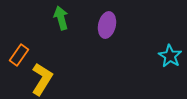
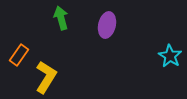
yellow L-shape: moved 4 px right, 2 px up
